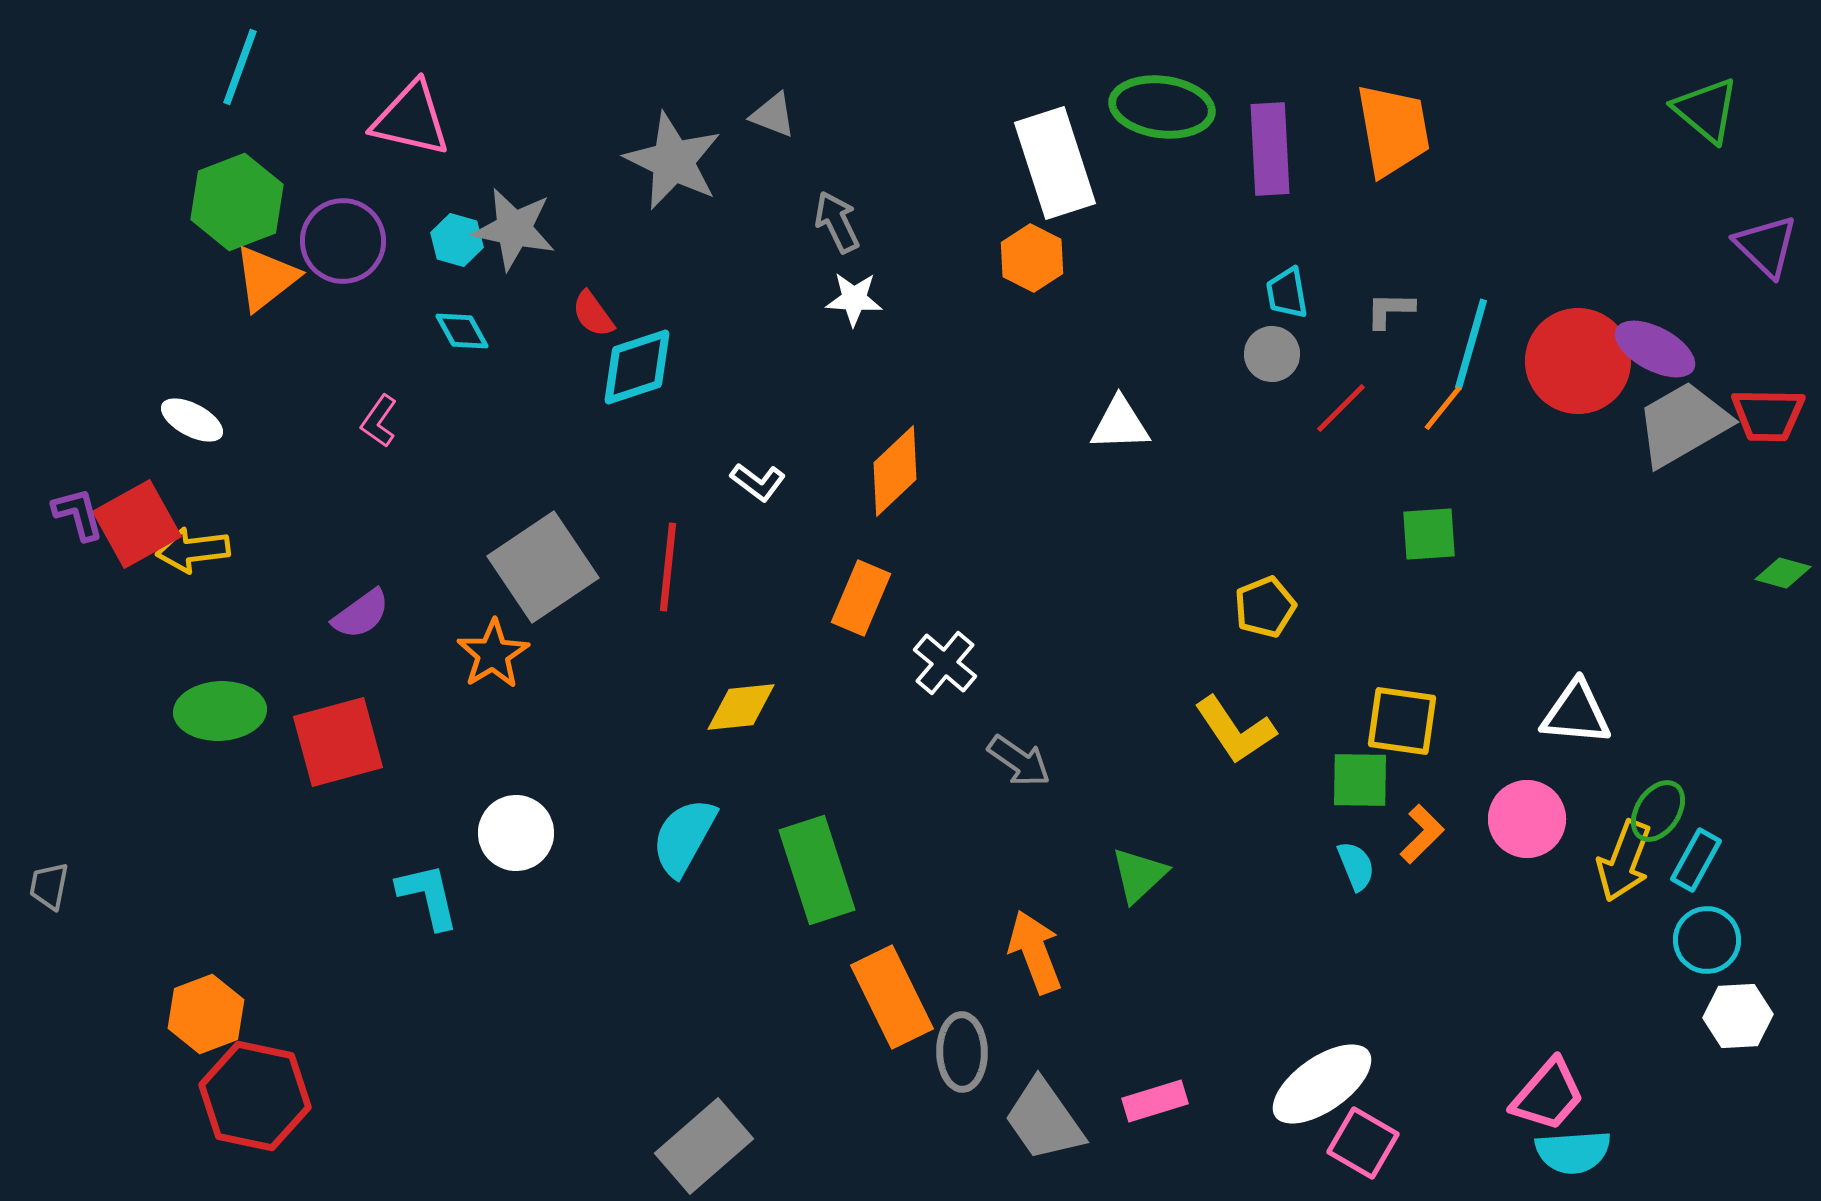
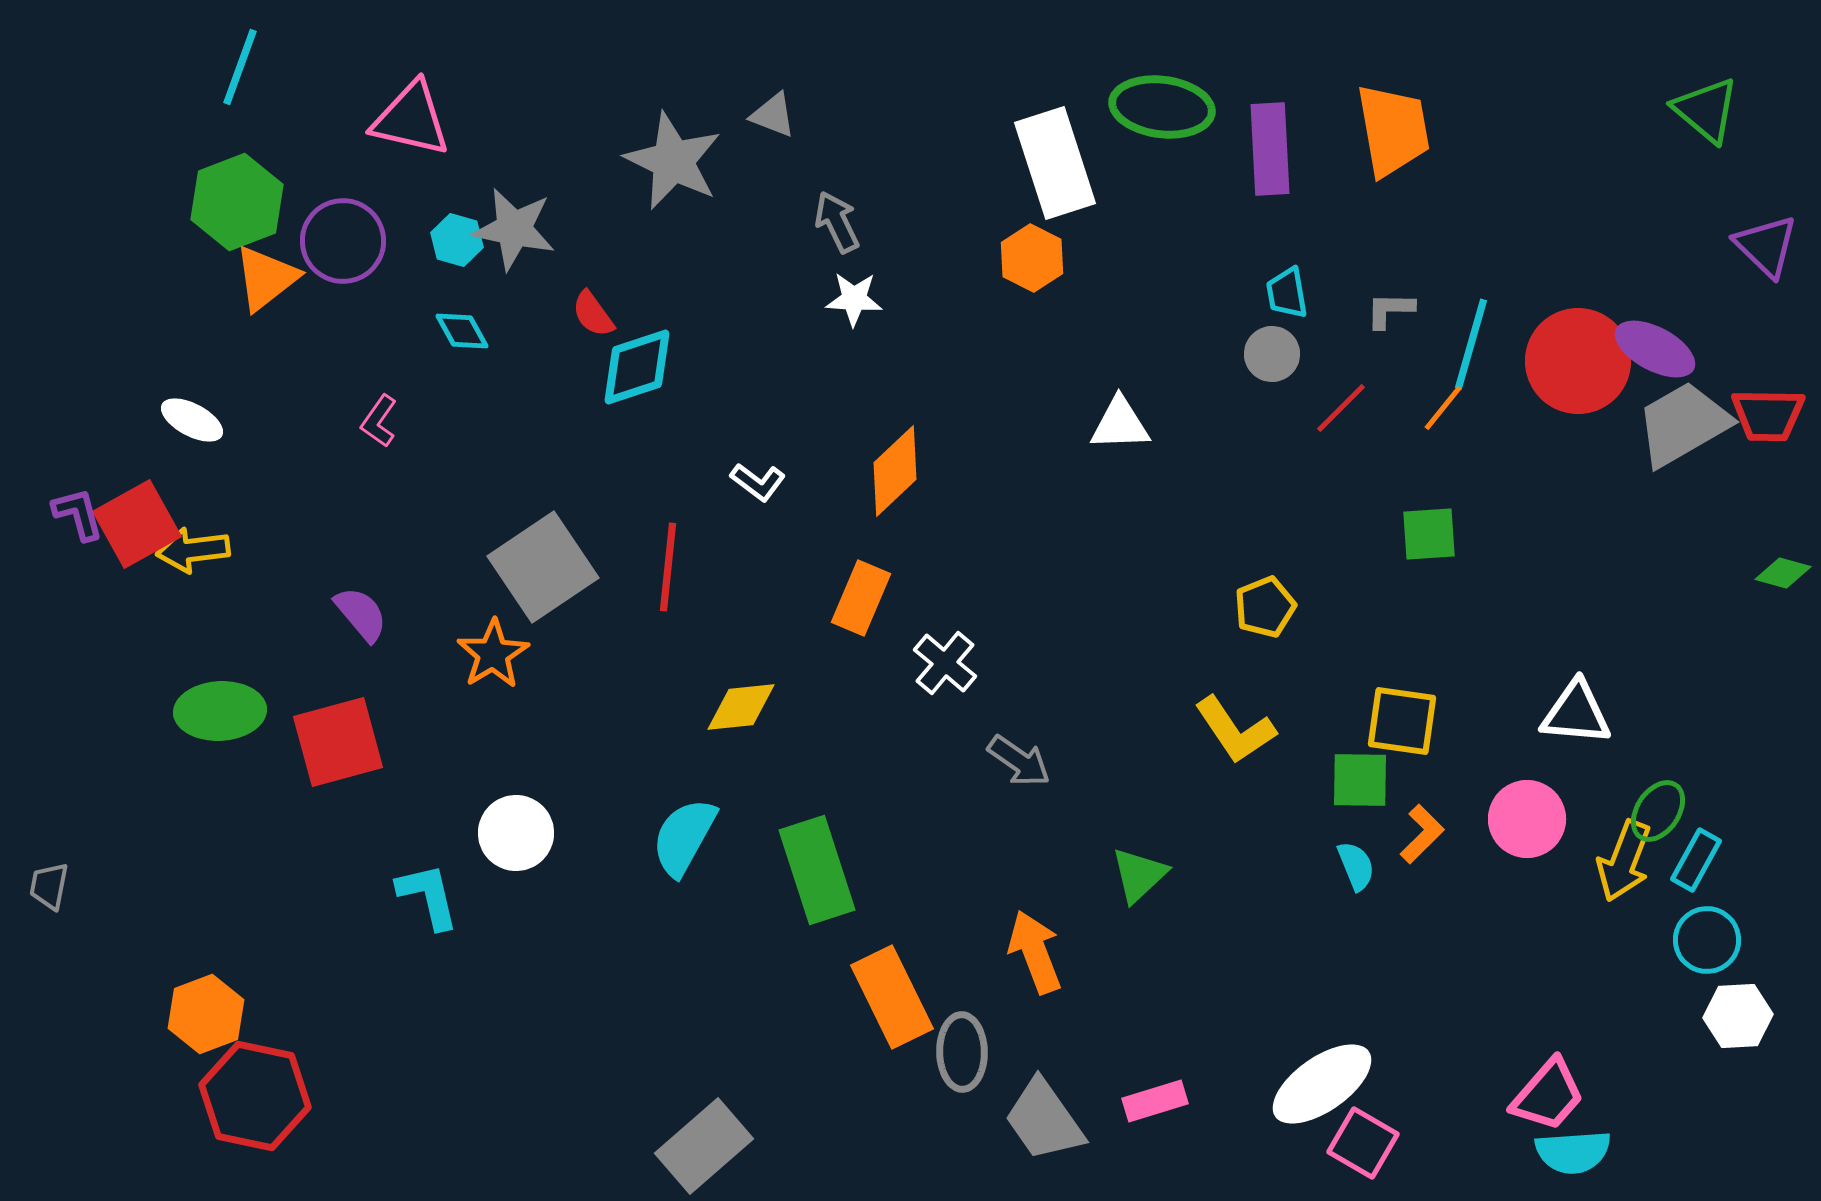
purple semicircle at (361, 614): rotated 94 degrees counterclockwise
